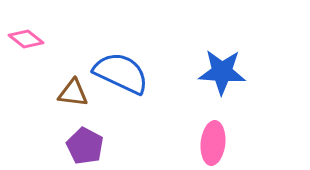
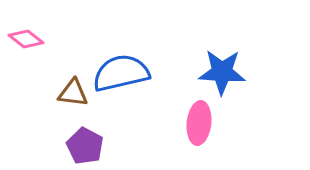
blue semicircle: rotated 38 degrees counterclockwise
pink ellipse: moved 14 px left, 20 px up
